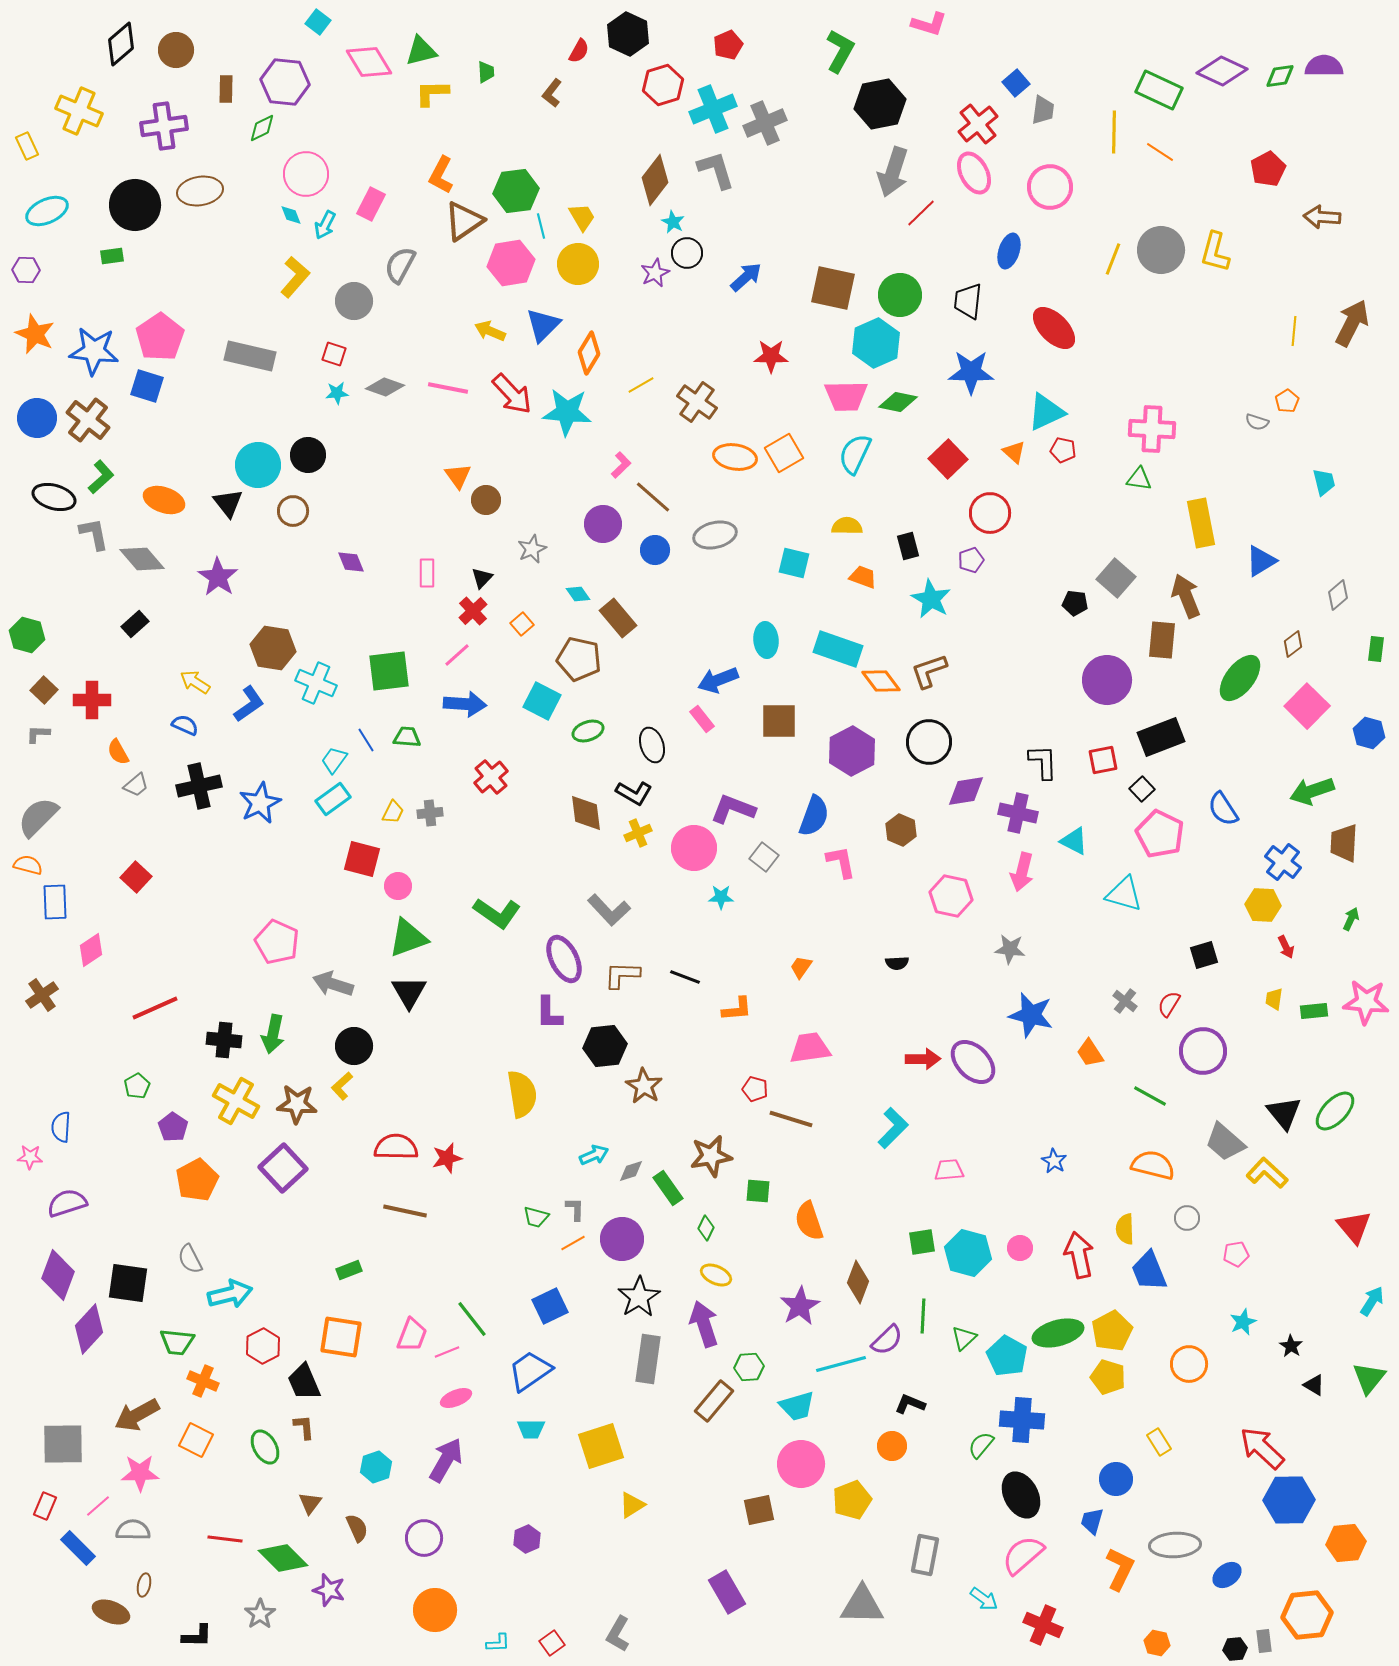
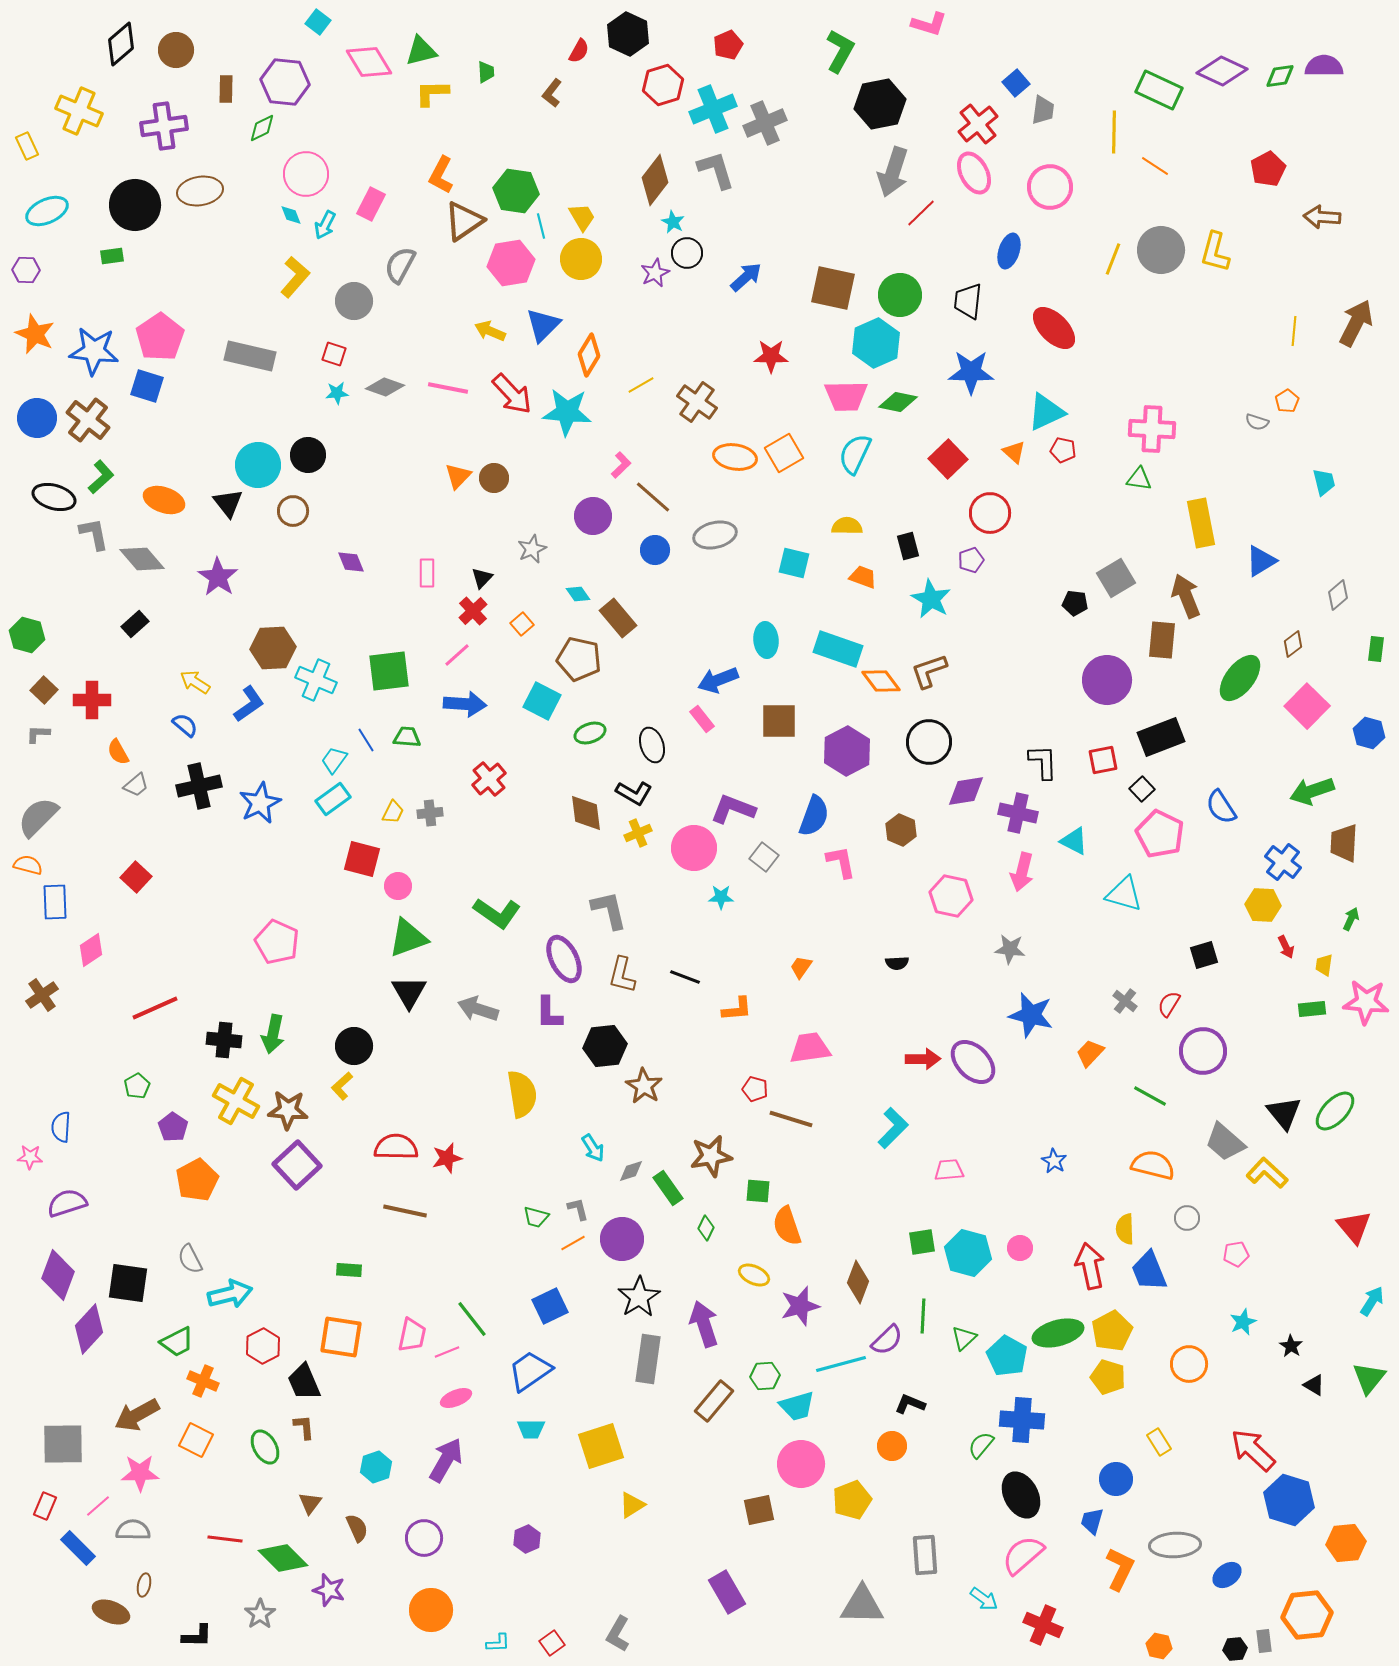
orange line at (1160, 152): moved 5 px left, 14 px down
green hexagon at (516, 191): rotated 15 degrees clockwise
yellow circle at (578, 264): moved 3 px right, 5 px up
brown arrow at (1352, 323): moved 4 px right
orange diamond at (589, 353): moved 2 px down
orange triangle at (458, 476): rotated 20 degrees clockwise
brown circle at (486, 500): moved 8 px right, 22 px up
purple circle at (603, 524): moved 10 px left, 8 px up
gray square at (1116, 578): rotated 18 degrees clockwise
brown hexagon at (273, 648): rotated 12 degrees counterclockwise
cyan cross at (316, 683): moved 3 px up
blue semicircle at (185, 725): rotated 16 degrees clockwise
green ellipse at (588, 731): moved 2 px right, 2 px down
purple hexagon at (852, 751): moved 5 px left
red cross at (491, 777): moved 2 px left, 2 px down
blue semicircle at (1223, 809): moved 2 px left, 2 px up
gray L-shape at (609, 910): rotated 150 degrees counterclockwise
brown L-shape at (622, 975): rotated 78 degrees counterclockwise
gray arrow at (333, 984): moved 145 px right, 25 px down
yellow trapezoid at (1274, 999): moved 50 px right, 34 px up
green rectangle at (1314, 1011): moved 2 px left, 2 px up
orange trapezoid at (1090, 1053): rotated 76 degrees clockwise
brown star at (297, 1104): moved 9 px left, 6 px down
cyan arrow at (594, 1155): moved 1 px left, 7 px up; rotated 80 degrees clockwise
purple square at (283, 1168): moved 14 px right, 3 px up
gray L-shape at (575, 1209): moved 3 px right; rotated 15 degrees counterclockwise
orange semicircle at (809, 1221): moved 22 px left, 5 px down
red arrow at (1079, 1255): moved 11 px right, 11 px down
green rectangle at (349, 1270): rotated 25 degrees clockwise
yellow ellipse at (716, 1275): moved 38 px right
purple star at (800, 1306): rotated 15 degrees clockwise
pink trapezoid at (412, 1335): rotated 9 degrees counterclockwise
green trapezoid at (177, 1342): rotated 33 degrees counterclockwise
green hexagon at (749, 1367): moved 16 px right, 9 px down
red arrow at (1262, 1448): moved 9 px left, 2 px down
blue hexagon at (1289, 1500): rotated 18 degrees clockwise
gray rectangle at (925, 1555): rotated 15 degrees counterclockwise
orange circle at (435, 1610): moved 4 px left
orange hexagon at (1157, 1643): moved 2 px right, 3 px down
